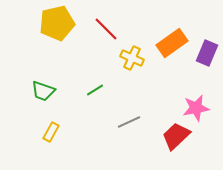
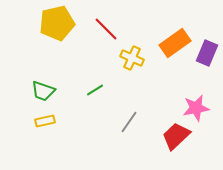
orange rectangle: moved 3 px right
gray line: rotated 30 degrees counterclockwise
yellow rectangle: moved 6 px left, 11 px up; rotated 48 degrees clockwise
